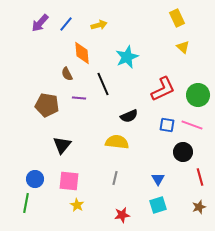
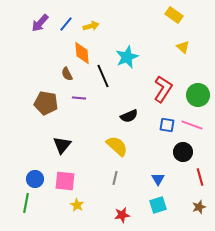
yellow rectangle: moved 3 px left, 3 px up; rotated 30 degrees counterclockwise
yellow arrow: moved 8 px left, 1 px down
black line: moved 8 px up
red L-shape: rotated 32 degrees counterclockwise
brown pentagon: moved 1 px left, 2 px up
yellow semicircle: moved 4 px down; rotated 35 degrees clockwise
pink square: moved 4 px left
